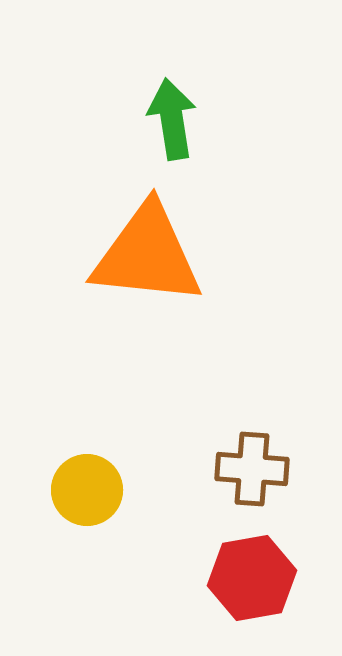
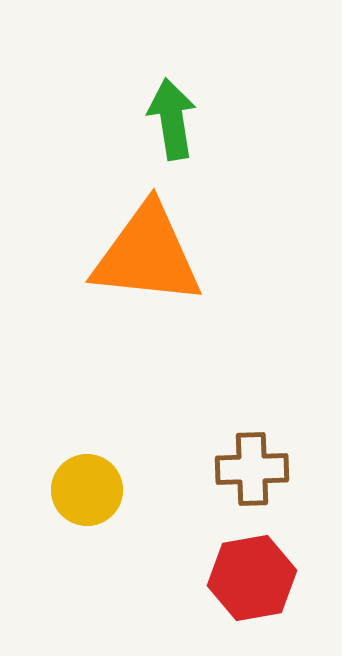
brown cross: rotated 6 degrees counterclockwise
